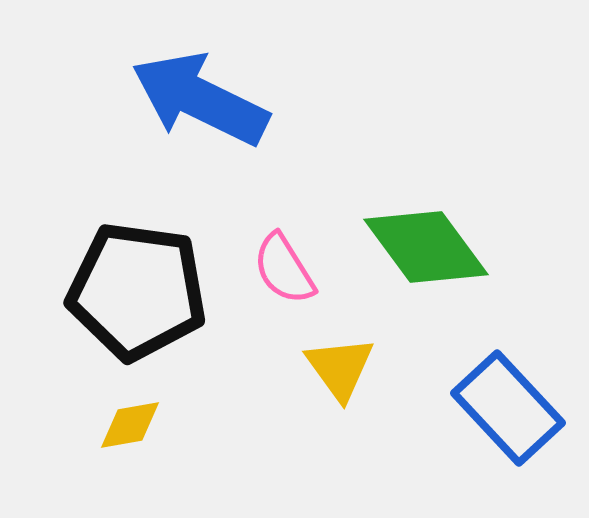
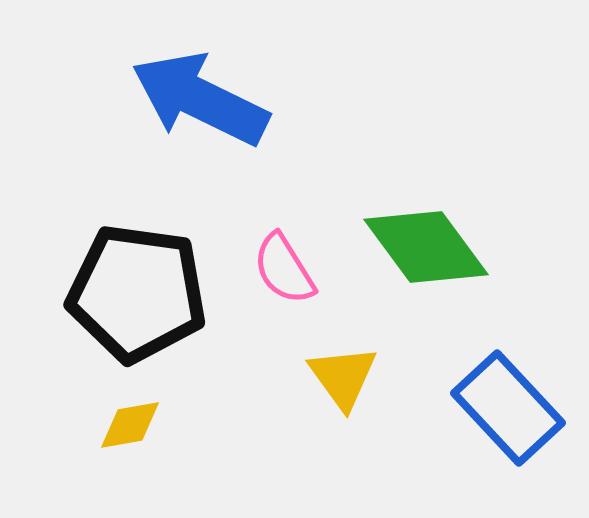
black pentagon: moved 2 px down
yellow triangle: moved 3 px right, 9 px down
